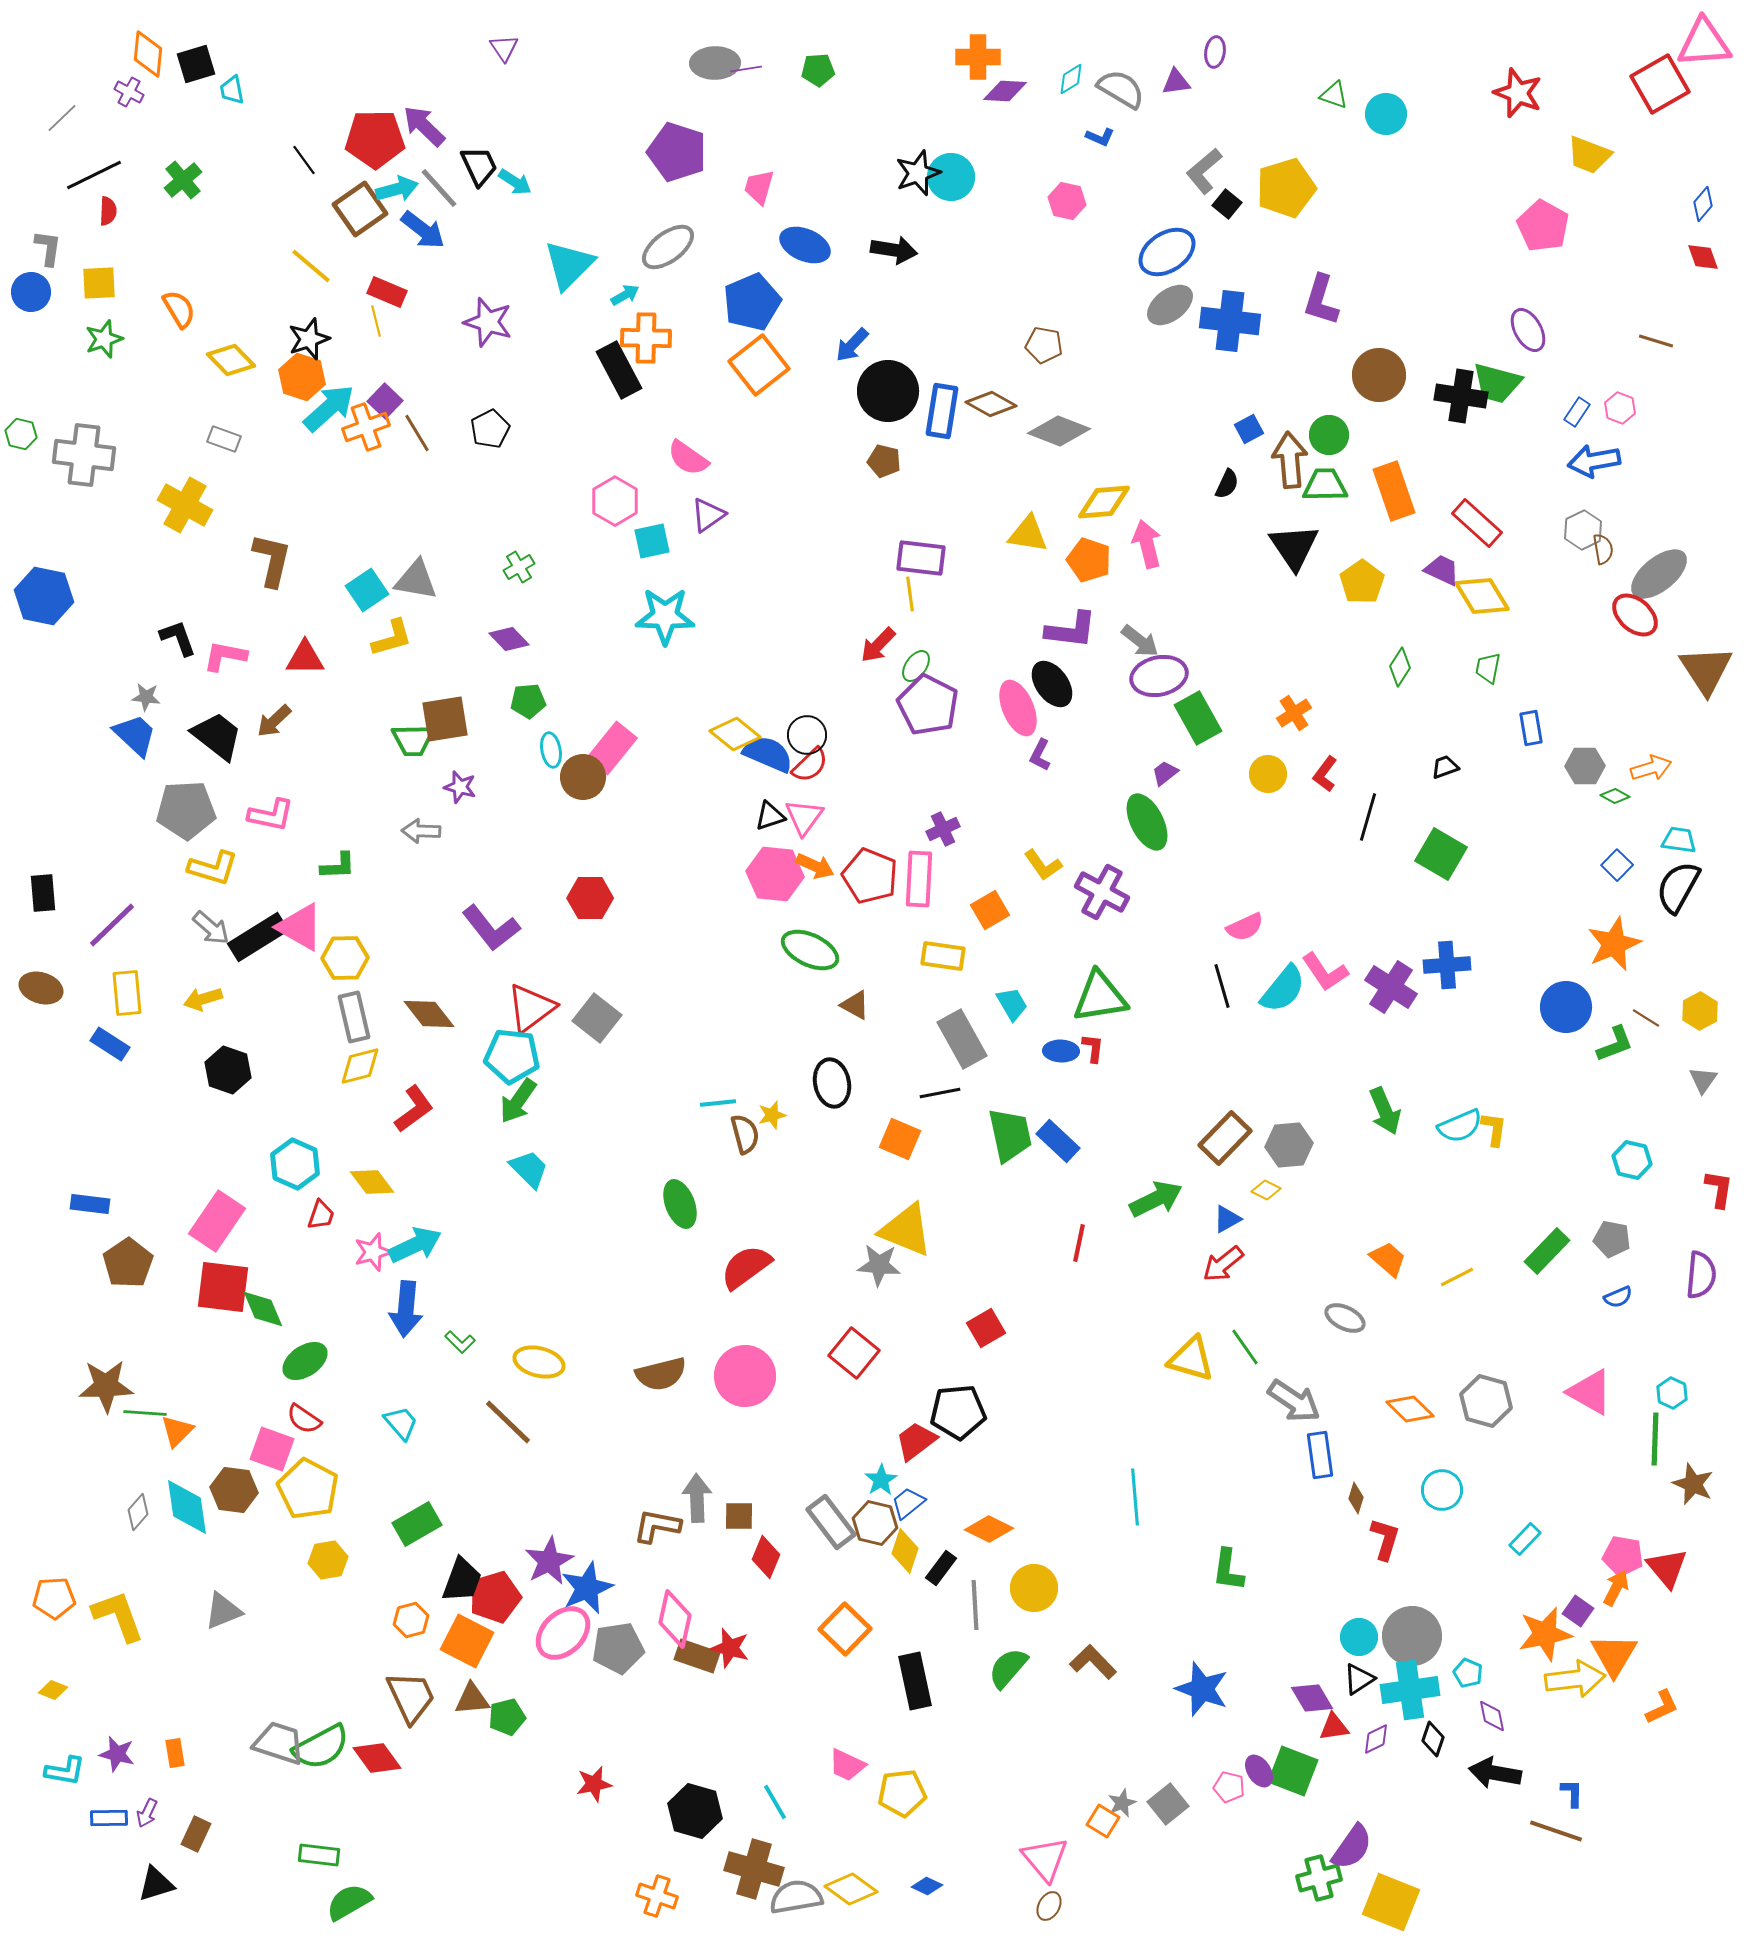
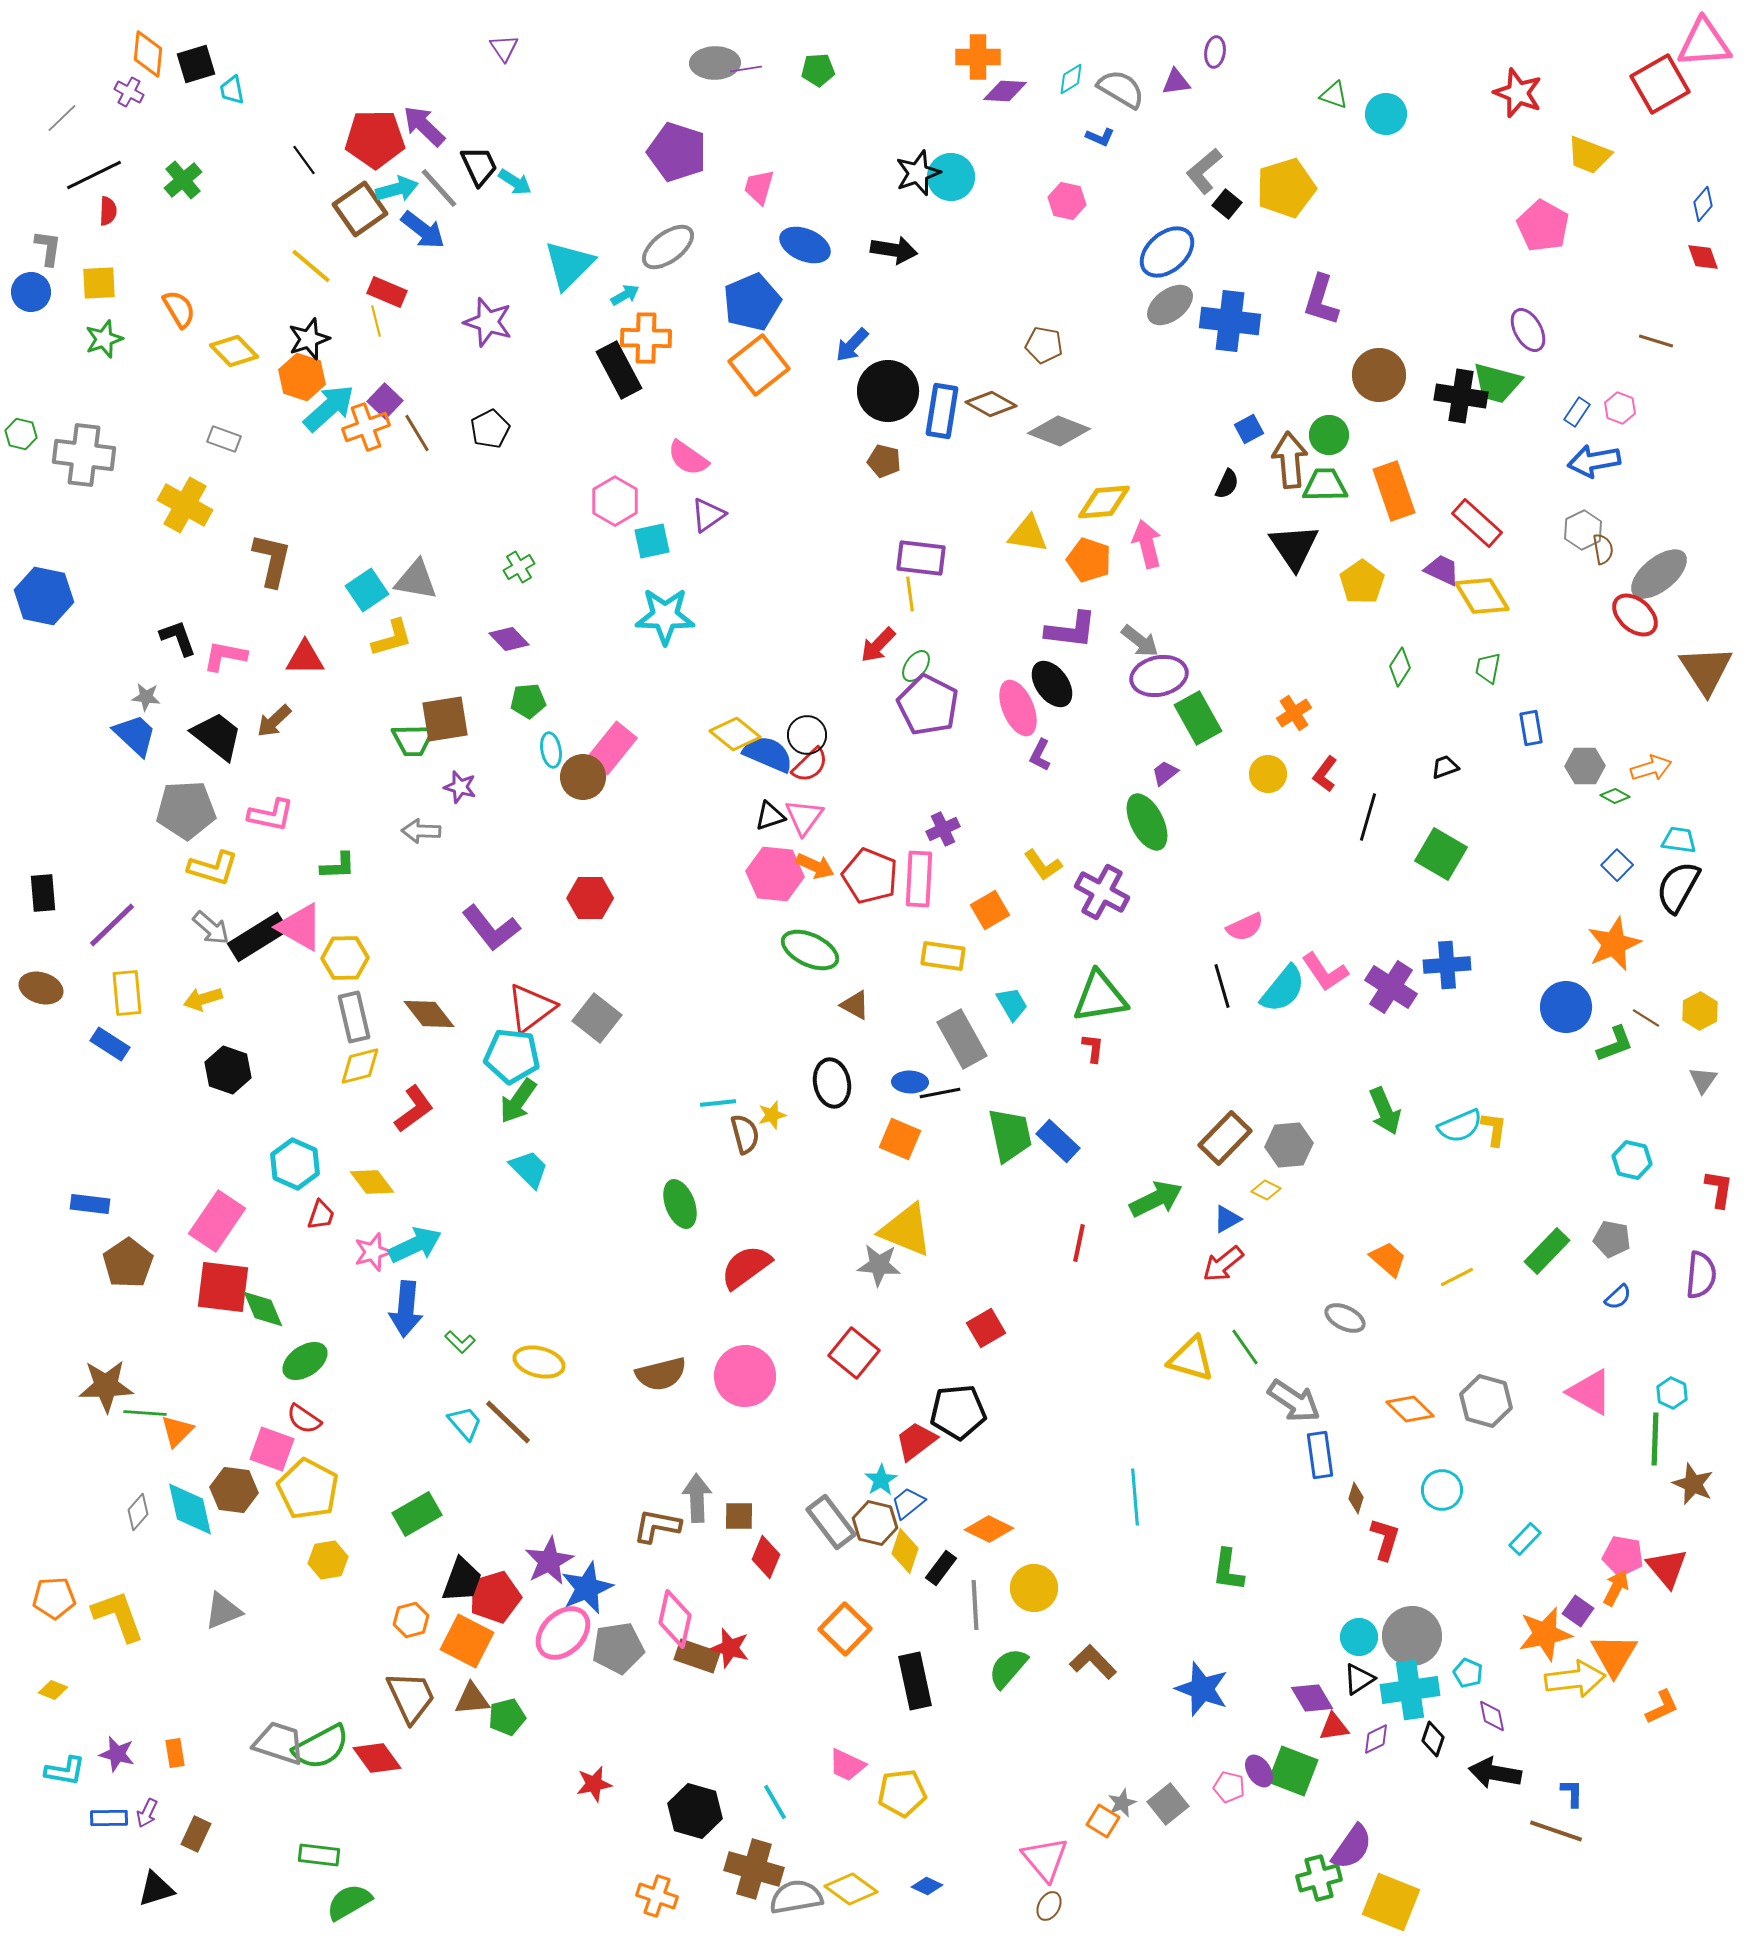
blue ellipse at (1167, 252): rotated 8 degrees counterclockwise
yellow diamond at (231, 360): moved 3 px right, 9 px up
blue ellipse at (1061, 1051): moved 151 px left, 31 px down
blue semicircle at (1618, 1297): rotated 20 degrees counterclockwise
cyan trapezoid at (401, 1423): moved 64 px right
cyan diamond at (187, 1507): moved 3 px right, 2 px down; rotated 4 degrees counterclockwise
green rectangle at (417, 1524): moved 10 px up
black triangle at (156, 1884): moved 5 px down
